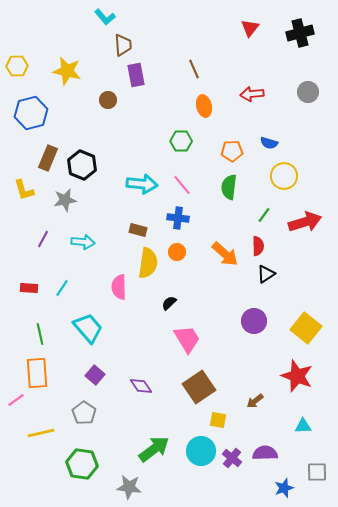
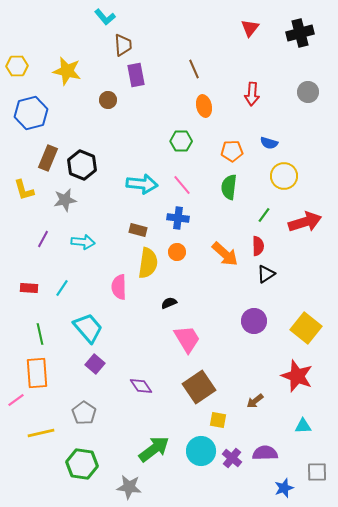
red arrow at (252, 94): rotated 80 degrees counterclockwise
black semicircle at (169, 303): rotated 21 degrees clockwise
purple square at (95, 375): moved 11 px up
